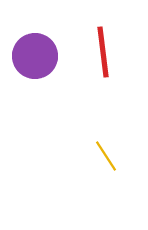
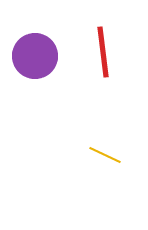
yellow line: moved 1 px left, 1 px up; rotated 32 degrees counterclockwise
